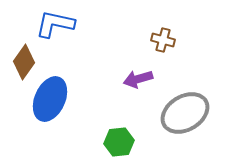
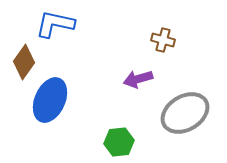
blue ellipse: moved 1 px down
